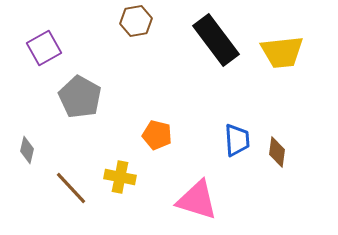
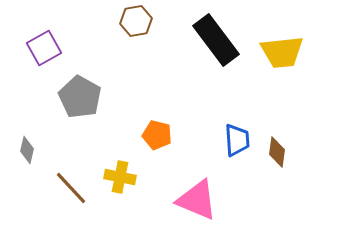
pink triangle: rotated 6 degrees clockwise
